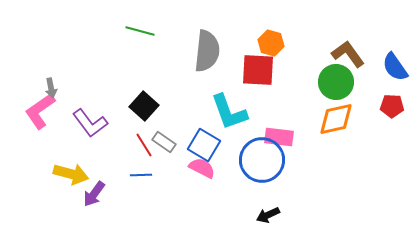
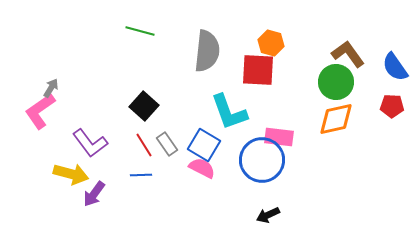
gray arrow: rotated 138 degrees counterclockwise
purple L-shape: moved 20 px down
gray rectangle: moved 3 px right, 2 px down; rotated 20 degrees clockwise
